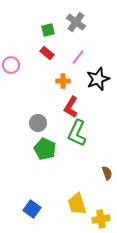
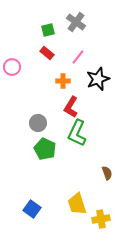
pink circle: moved 1 px right, 2 px down
